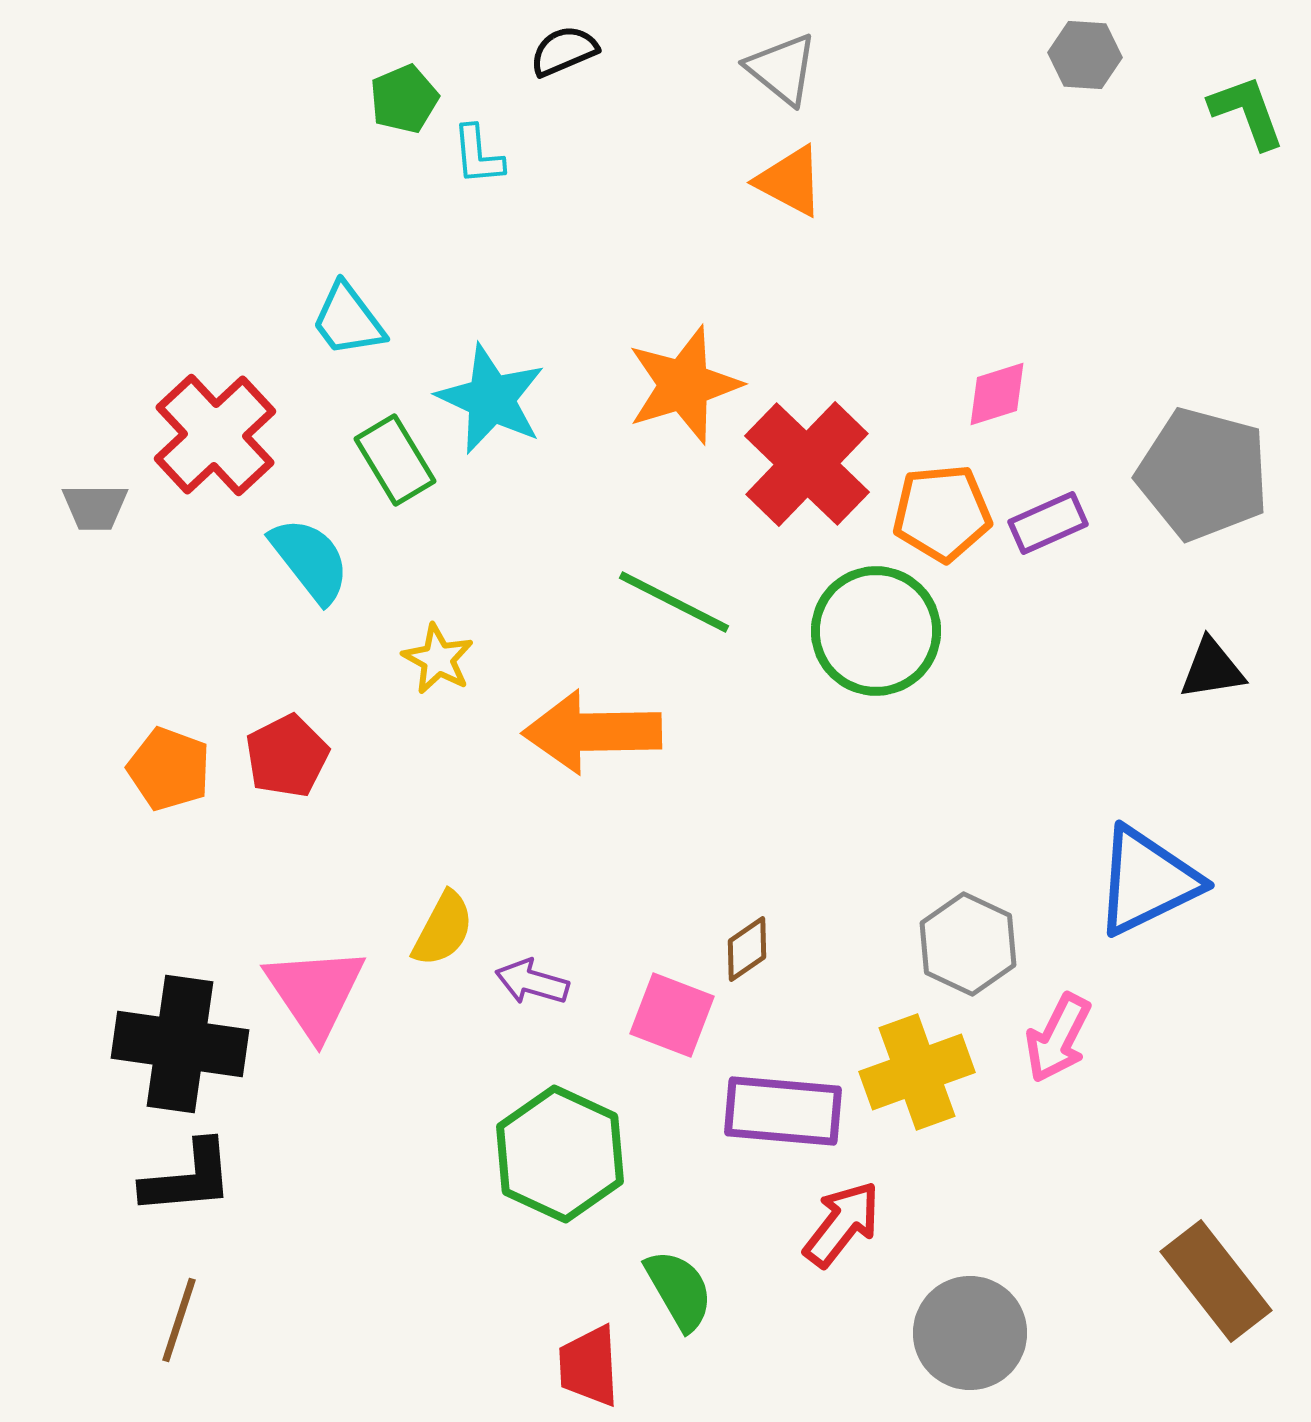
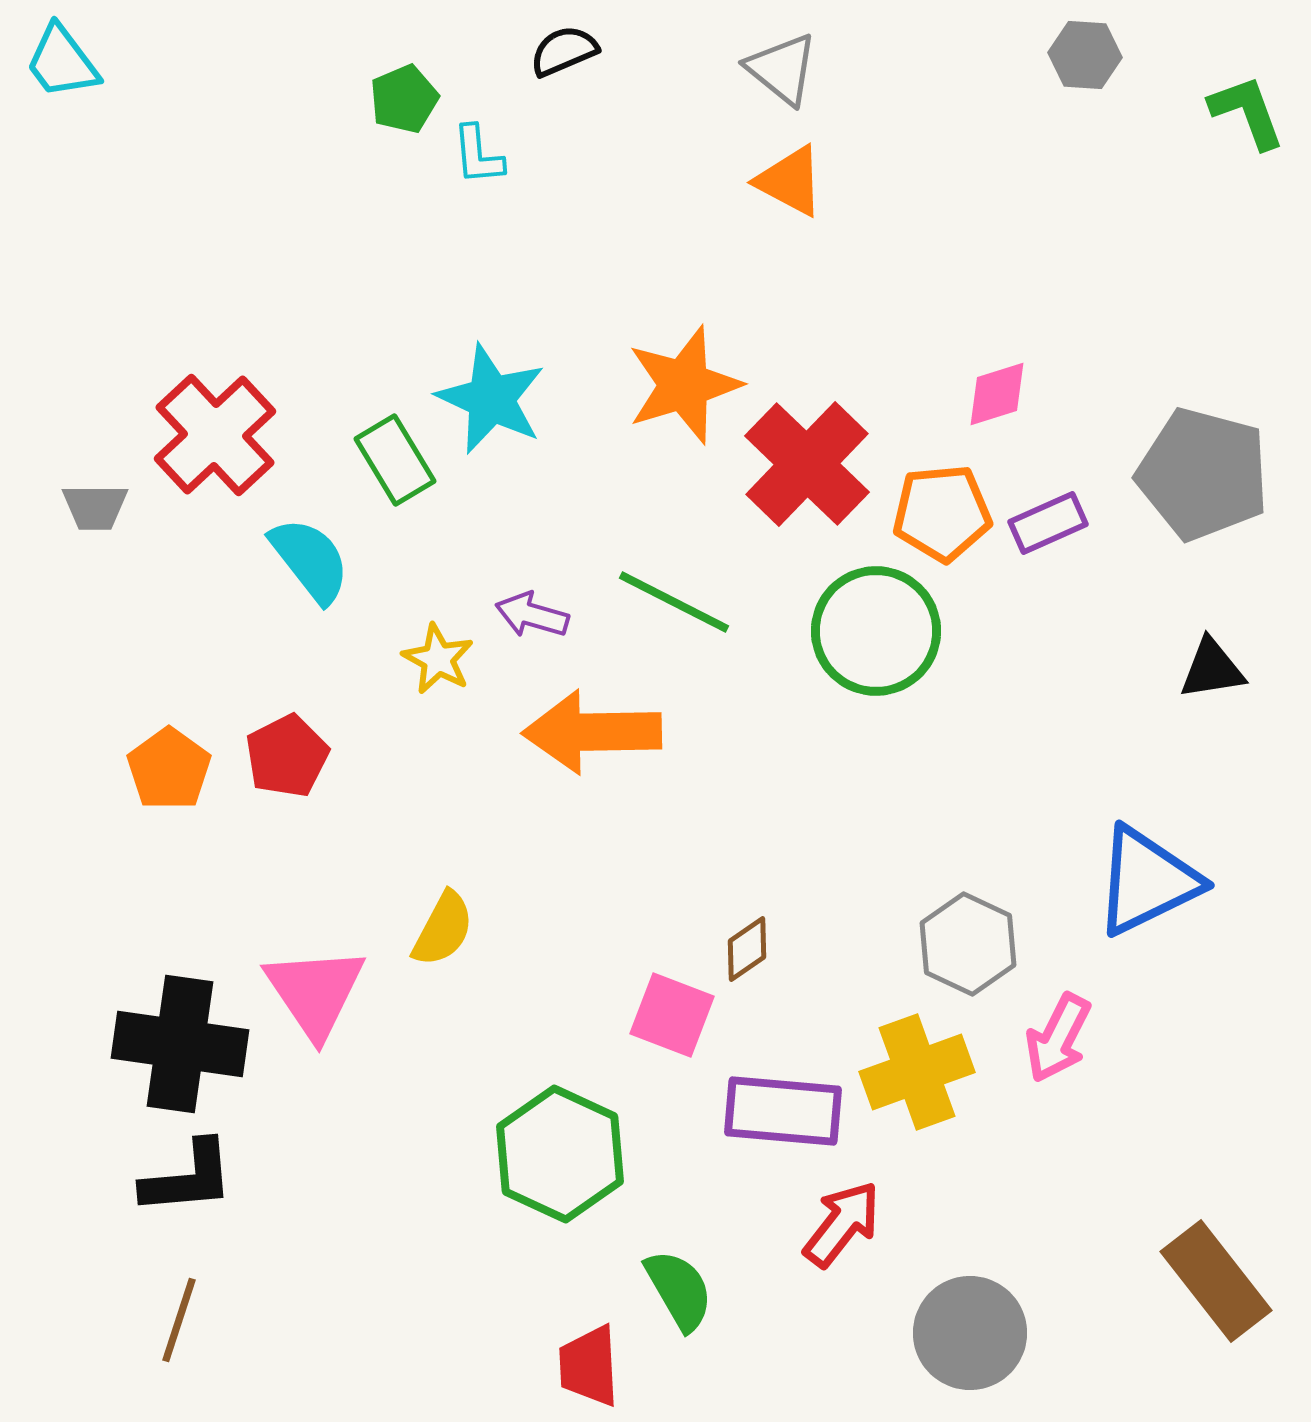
cyan trapezoid at (348, 320): moved 286 px left, 258 px up
orange pentagon at (169, 769): rotated 16 degrees clockwise
purple arrow at (532, 982): moved 367 px up
